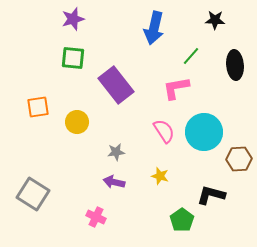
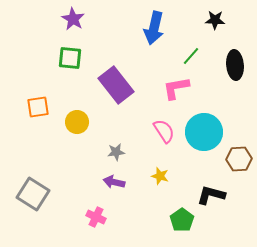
purple star: rotated 25 degrees counterclockwise
green square: moved 3 px left
